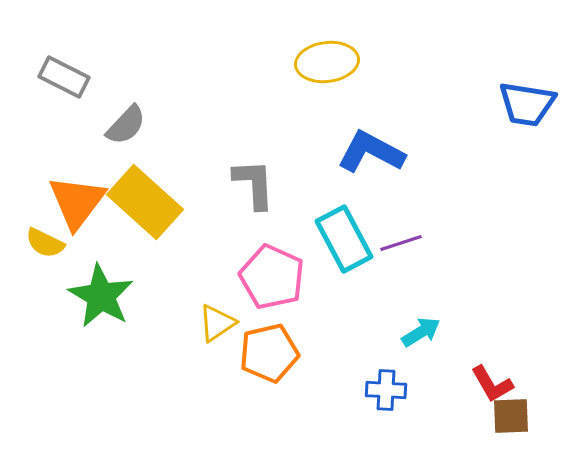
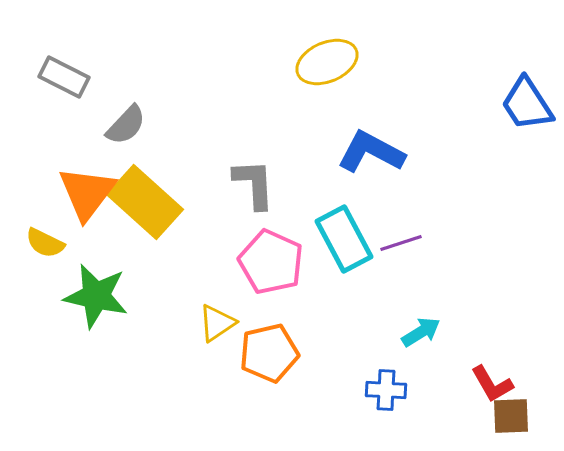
yellow ellipse: rotated 16 degrees counterclockwise
blue trapezoid: rotated 48 degrees clockwise
orange triangle: moved 10 px right, 9 px up
pink pentagon: moved 1 px left, 15 px up
green star: moved 5 px left; rotated 18 degrees counterclockwise
